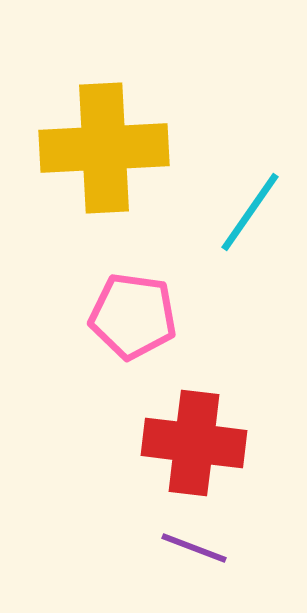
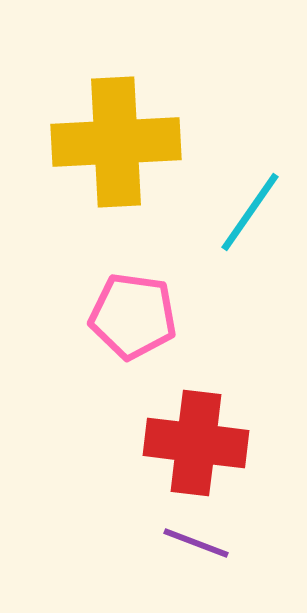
yellow cross: moved 12 px right, 6 px up
red cross: moved 2 px right
purple line: moved 2 px right, 5 px up
